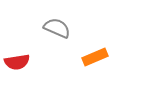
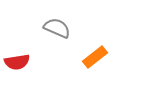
orange rectangle: rotated 15 degrees counterclockwise
